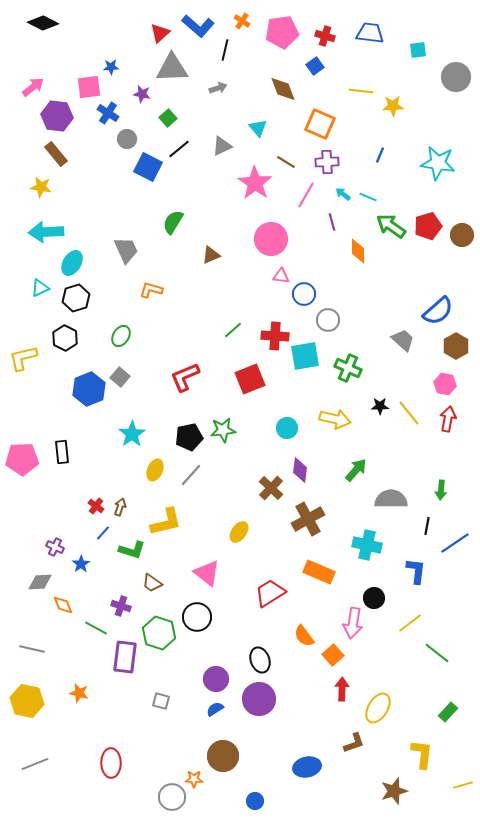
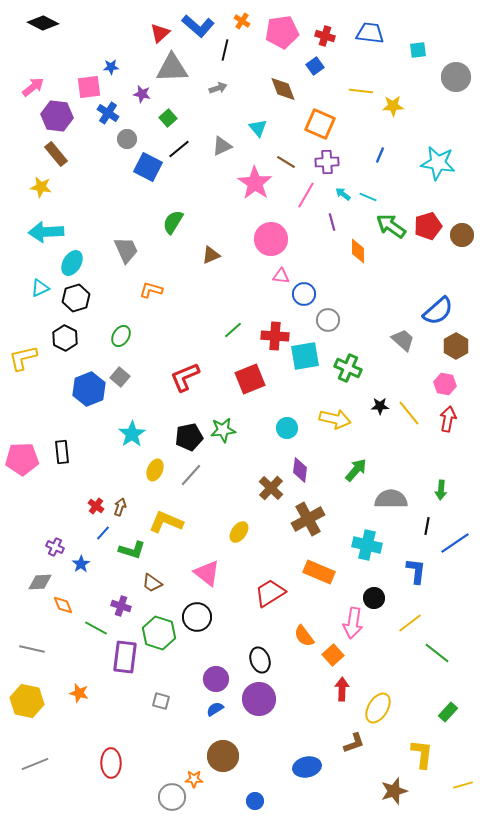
yellow L-shape at (166, 522): rotated 144 degrees counterclockwise
